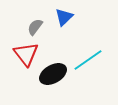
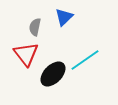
gray semicircle: rotated 24 degrees counterclockwise
cyan line: moved 3 px left
black ellipse: rotated 16 degrees counterclockwise
